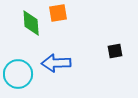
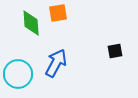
blue arrow: rotated 120 degrees clockwise
